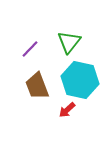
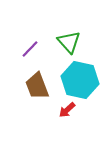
green triangle: rotated 20 degrees counterclockwise
